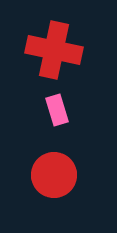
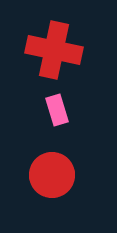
red circle: moved 2 px left
